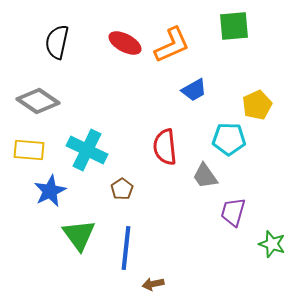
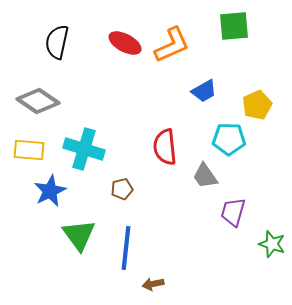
blue trapezoid: moved 10 px right, 1 px down
cyan cross: moved 3 px left, 1 px up; rotated 9 degrees counterclockwise
brown pentagon: rotated 20 degrees clockwise
